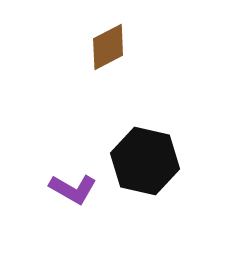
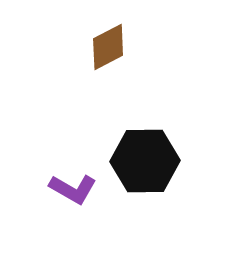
black hexagon: rotated 14 degrees counterclockwise
